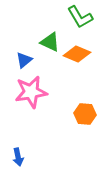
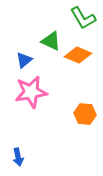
green L-shape: moved 3 px right, 1 px down
green triangle: moved 1 px right, 1 px up
orange diamond: moved 1 px right, 1 px down
